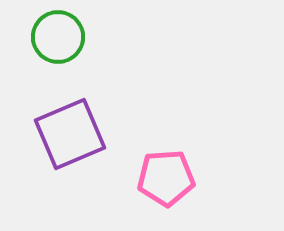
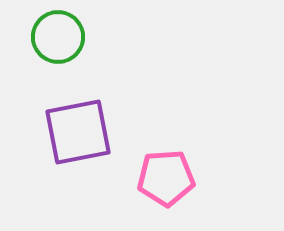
purple square: moved 8 px right, 2 px up; rotated 12 degrees clockwise
